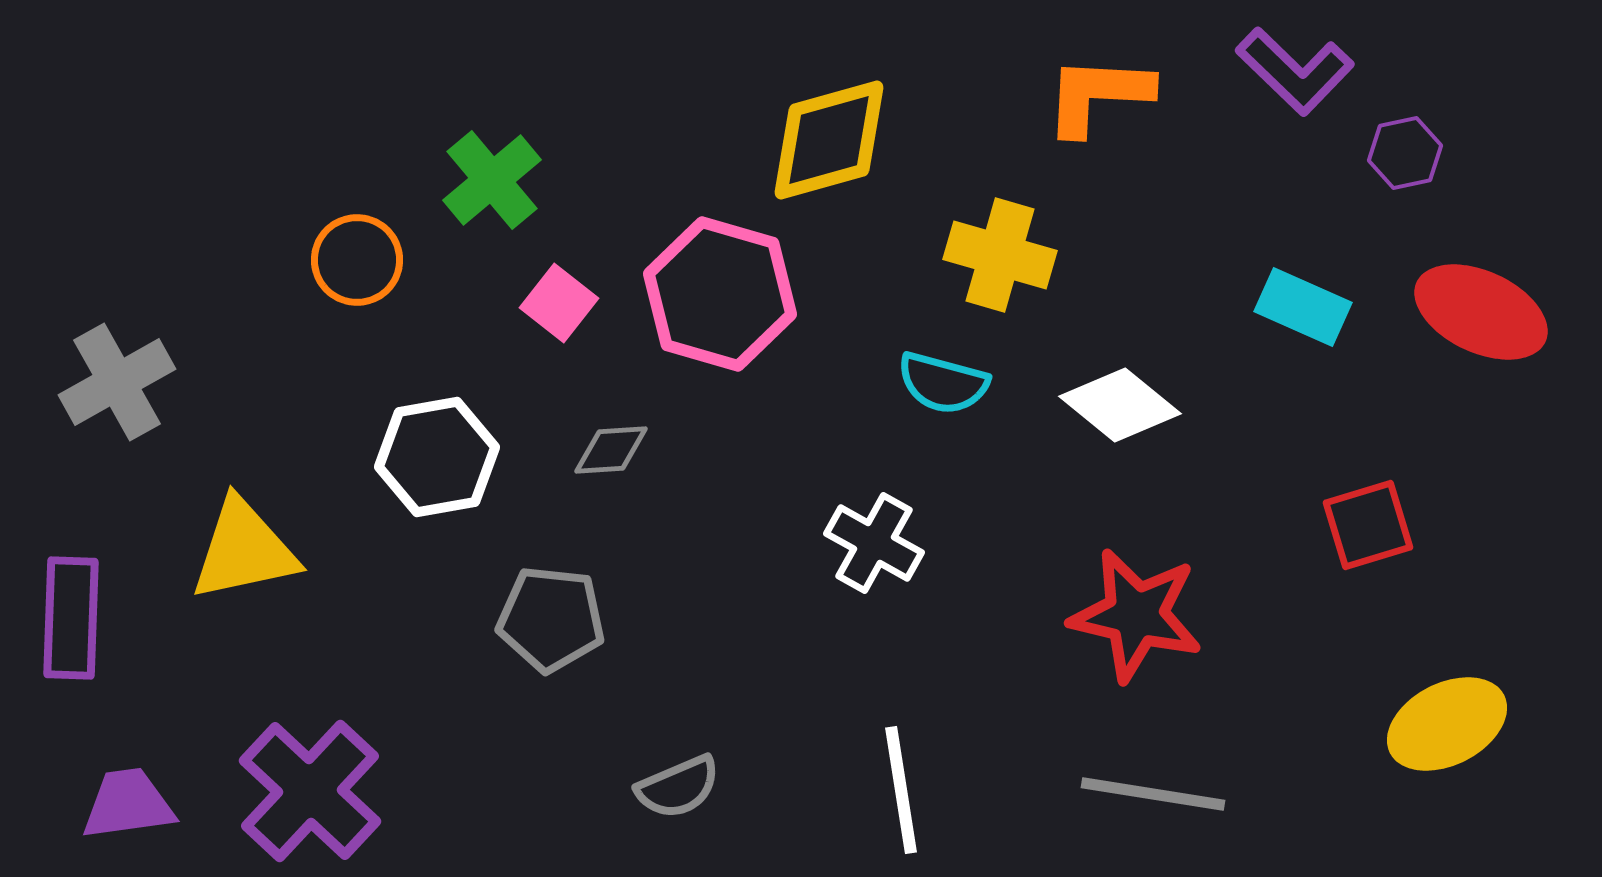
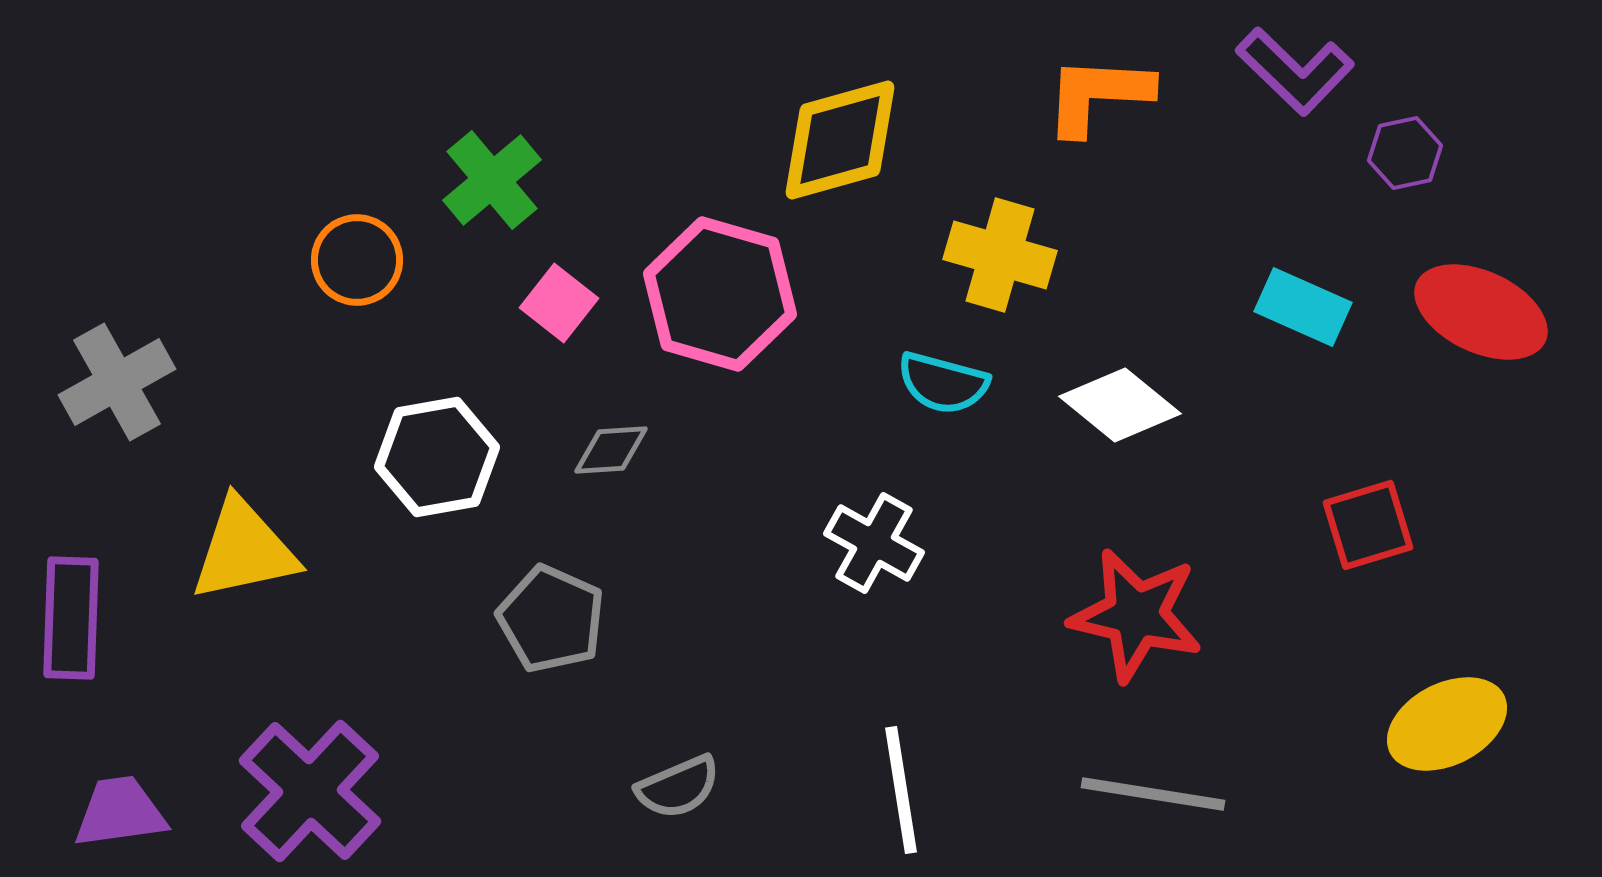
yellow diamond: moved 11 px right
gray pentagon: rotated 18 degrees clockwise
purple trapezoid: moved 8 px left, 8 px down
